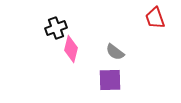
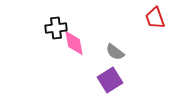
black cross: rotated 15 degrees clockwise
pink diamond: moved 3 px right, 6 px up; rotated 24 degrees counterclockwise
purple square: rotated 30 degrees counterclockwise
